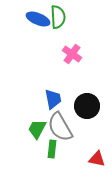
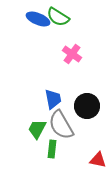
green semicircle: rotated 125 degrees clockwise
gray semicircle: moved 1 px right, 2 px up
red triangle: moved 1 px right, 1 px down
